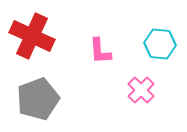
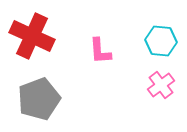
cyan hexagon: moved 1 px right, 3 px up
pink cross: moved 20 px right, 5 px up; rotated 8 degrees clockwise
gray pentagon: moved 1 px right
